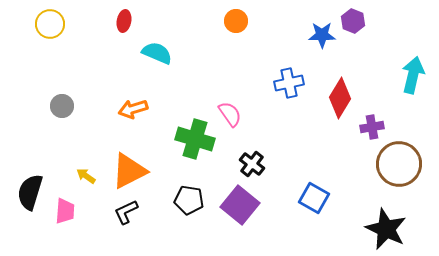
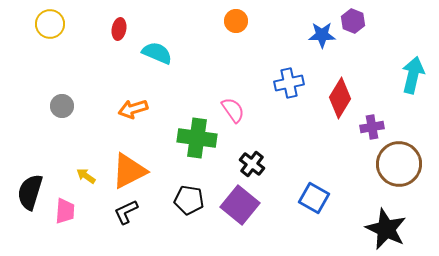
red ellipse: moved 5 px left, 8 px down
pink semicircle: moved 3 px right, 4 px up
green cross: moved 2 px right, 1 px up; rotated 9 degrees counterclockwise
